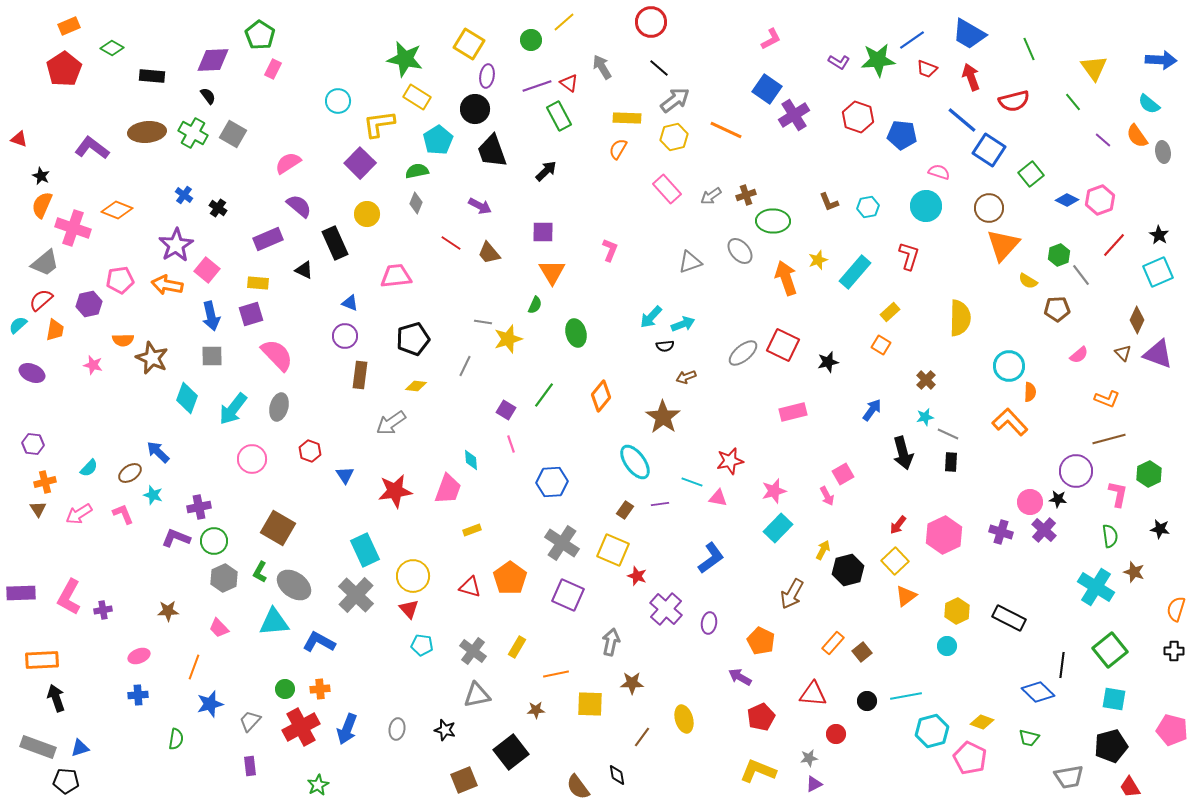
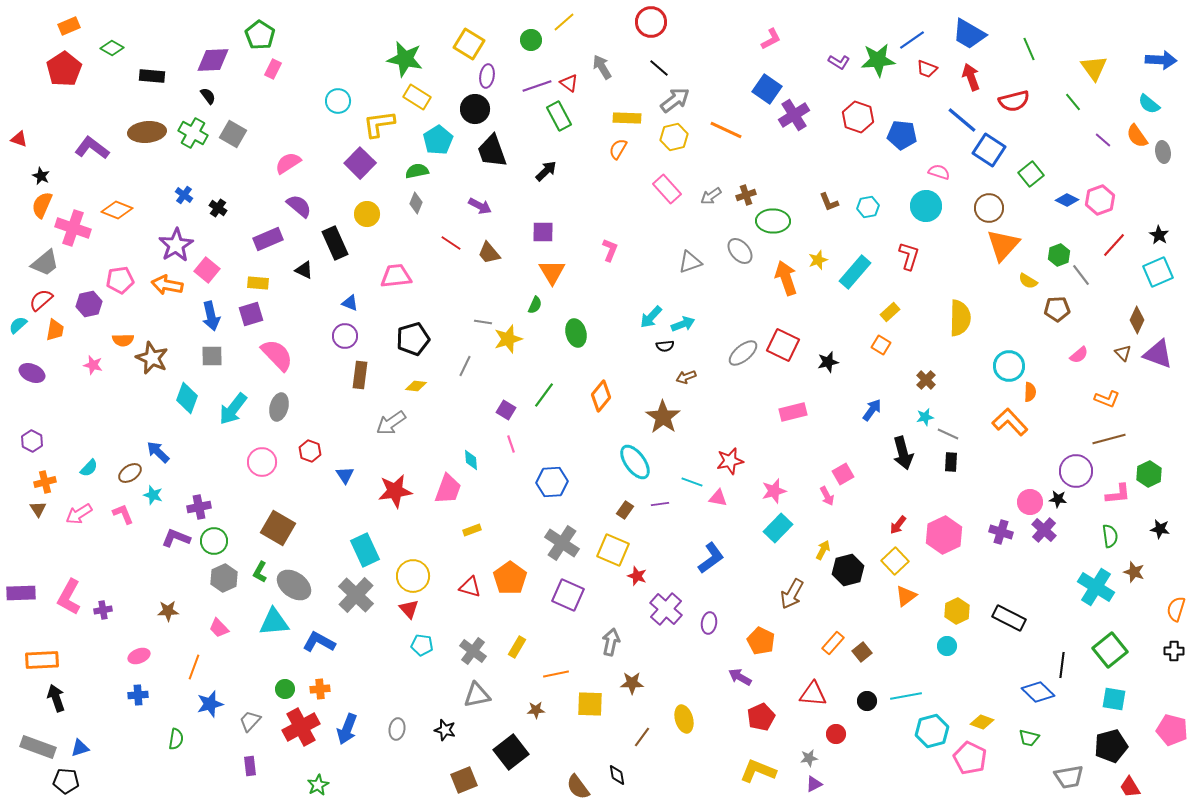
purple hexagon at (33, 444): moved 1 px left, 3 px up; rotated 20 degrees clockwise
pink circle at (252, 459): moved 10 px right, 3 px down
pink L-shape at (1118, 494): rotated 72 degrees clockwise
